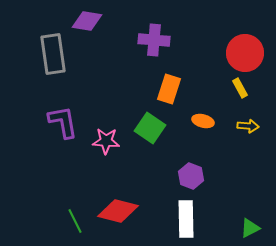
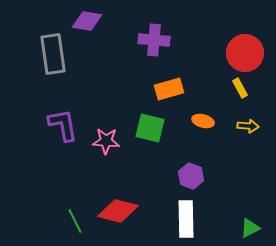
orange rectangle: rotated 56 degrees clockwise
purple L-shape: moved 3 px down
green square: rotated 20 degrees counterclockwise
